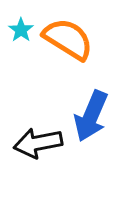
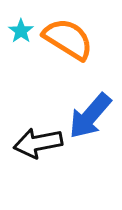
cyan star: moved 1 px down
blue arrow: moved 1 px left; rotated 18 degrees clockwise
